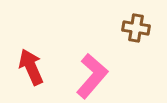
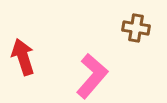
red arrow: moved 8 px left, 10 px up; rotated 6 degrees clockwise
